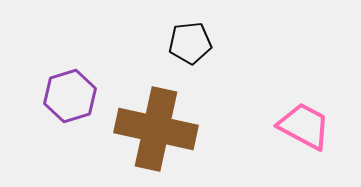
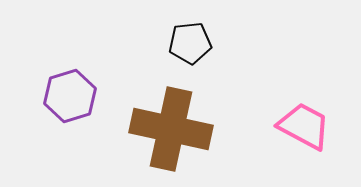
brown cross: moved 15 px right
